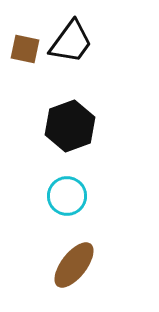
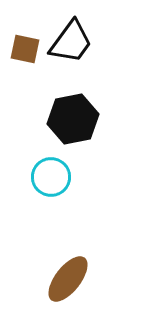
black hexagon: moved 3 px right, 7 px up; rotated 9 degrees clockwise
cyan circle: moved 16 px left, 19 px up
brown ellipse: moved 6 px left, 14 px down
